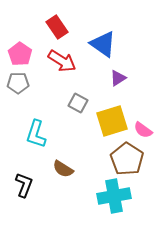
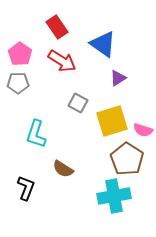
pink semicircle: rotated 18 degrees counterclockwise
black L-shape: moved 2 px right, 3 px down
